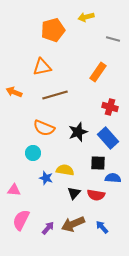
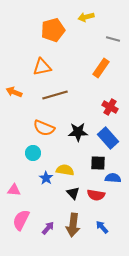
orange rectangle: moved 3 px right, 4 px up
red cross: rotated 14 degrees clockwise
black star: rotated 18 degrees clockwise
blue star: rotated 16 degrees clockwise
black triangle: moved 1 px left; rotated 24 degrees counterclockwise
brown arrow: moved 1 px down; rotated 60 degrees counterclockwise
